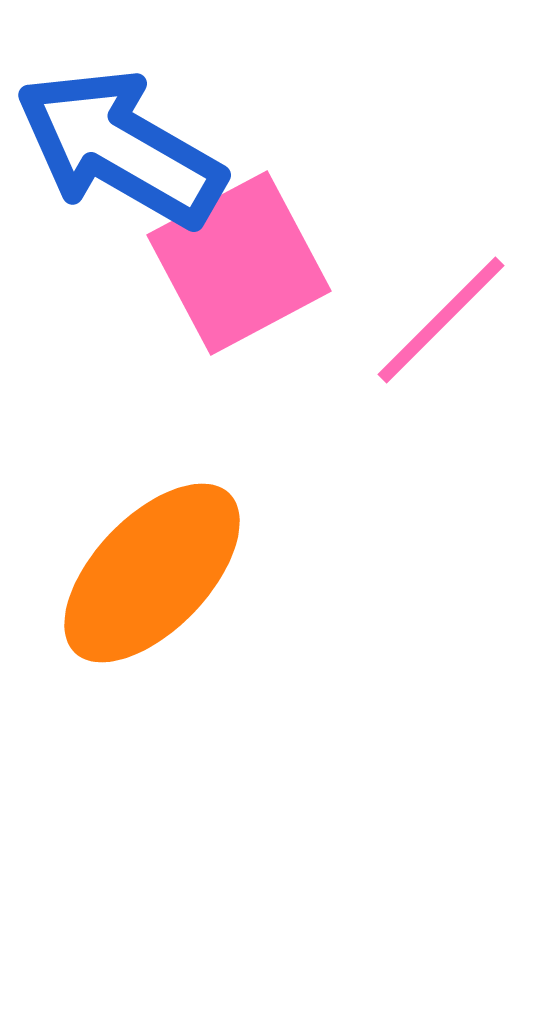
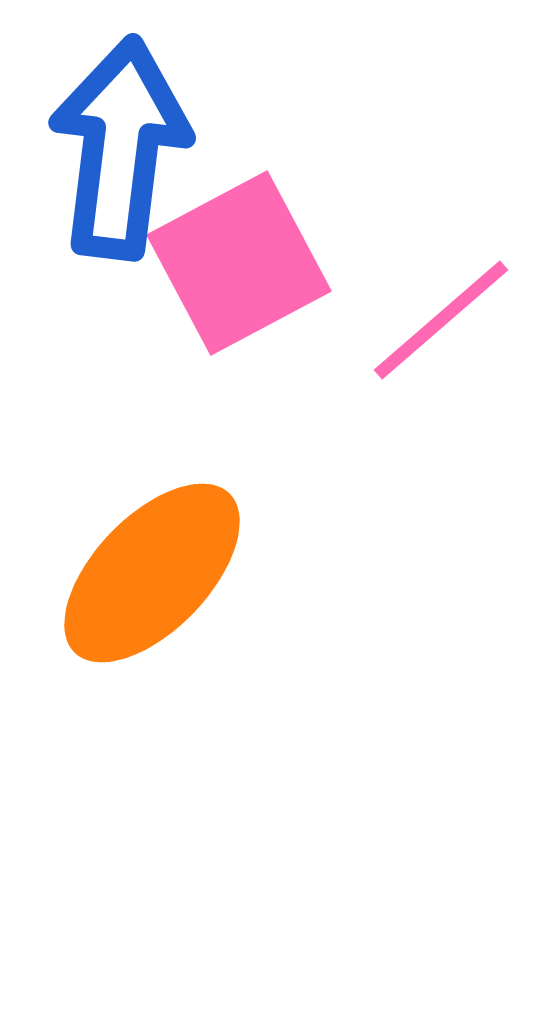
blue arrow: rotated 67 degrees clockwise
pink line: rotated 4 degrees clockwise
